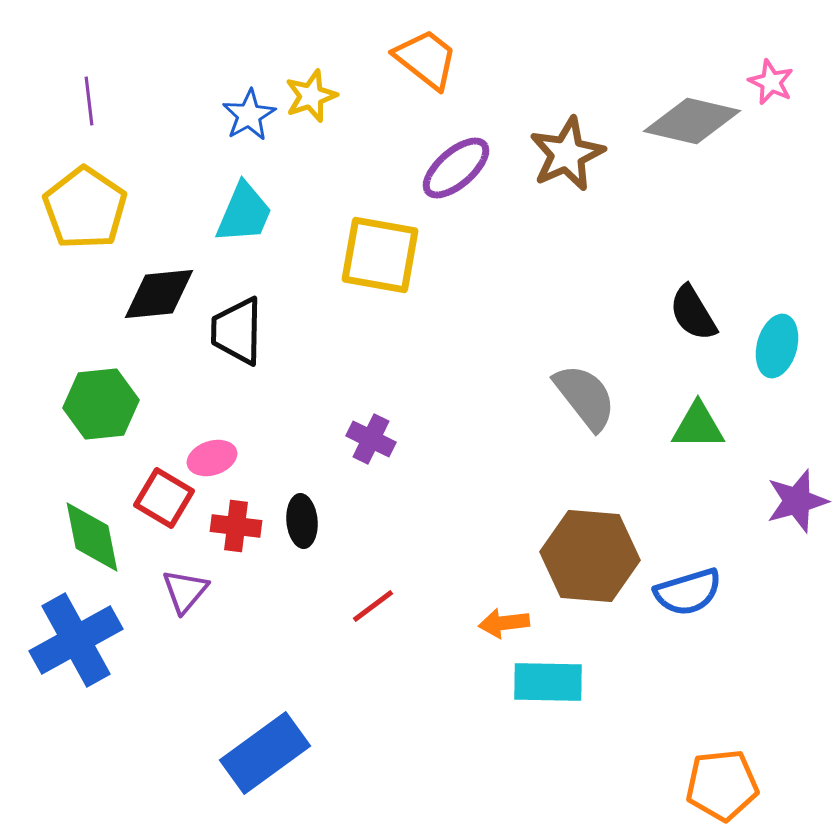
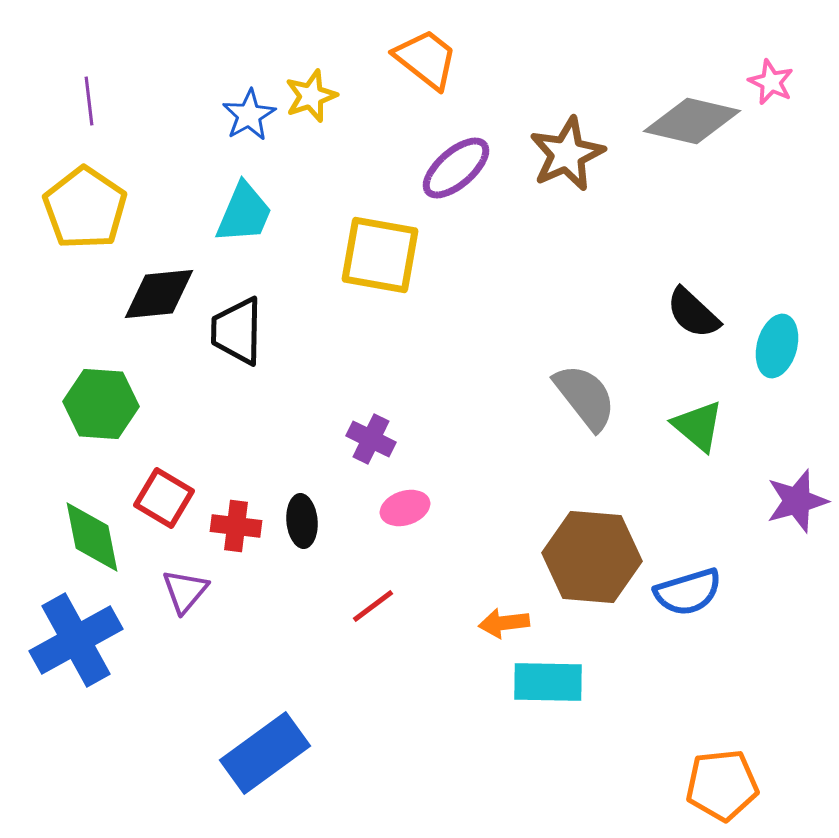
black semicircle: rotated 16 degrees counterclockwise
green hexagon: rotated 10 degrees clockwise
green triangle: rotated 40 degrees clockwise
pink ellipse: moved 193 px right, 50 px down
brown hexagon: moved 2 px right, 1 px down
